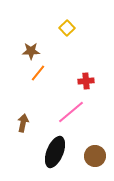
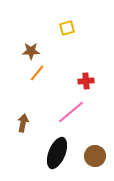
yellow square: rotated 28 degrees clockwise
orange line: moved 1 px left
black ellipse: moved 2 px right, 1 px down
